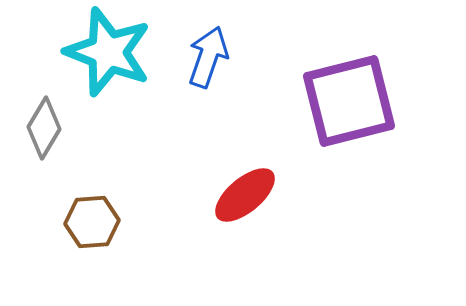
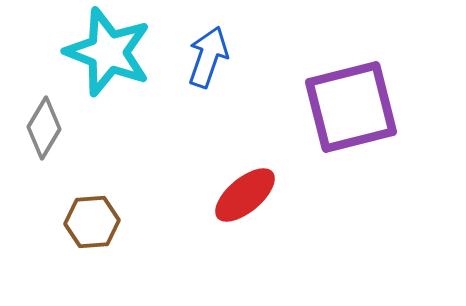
purple square: moved 2 px right, 6 px down
